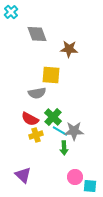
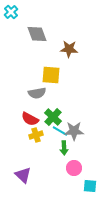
pink circle: moved 1 px left, 9 px up
